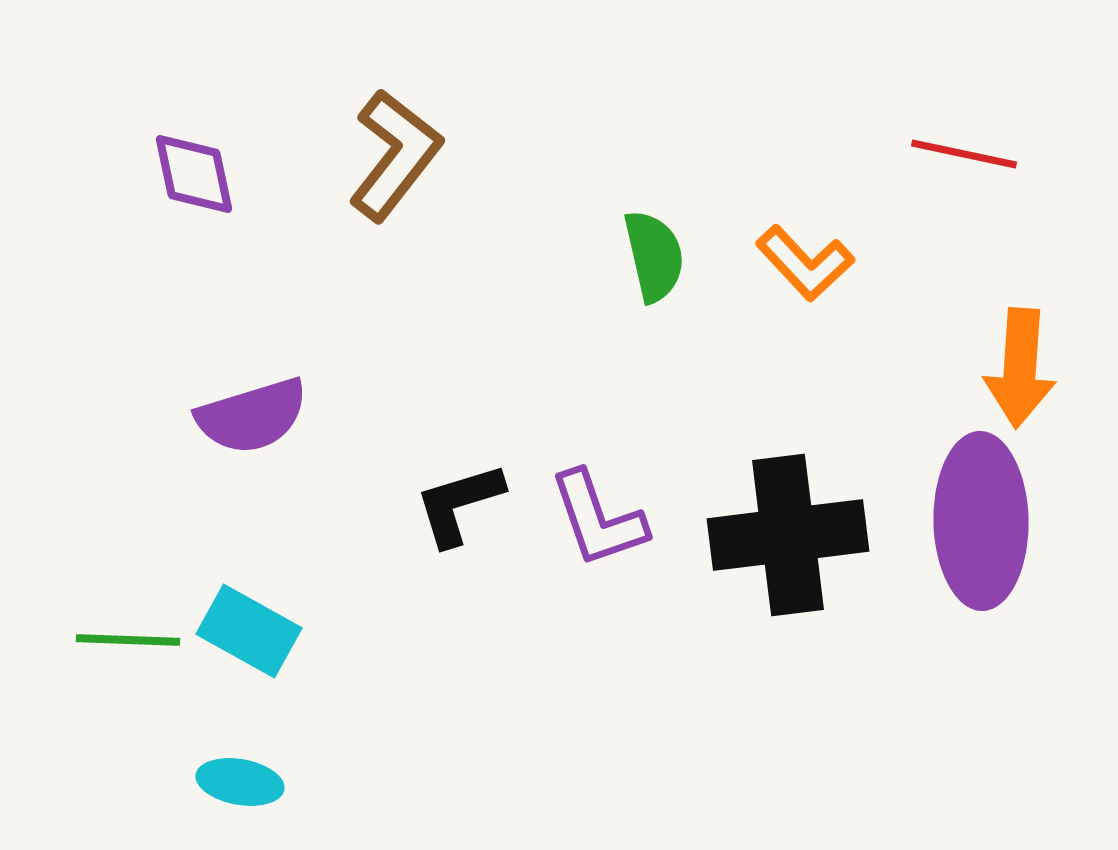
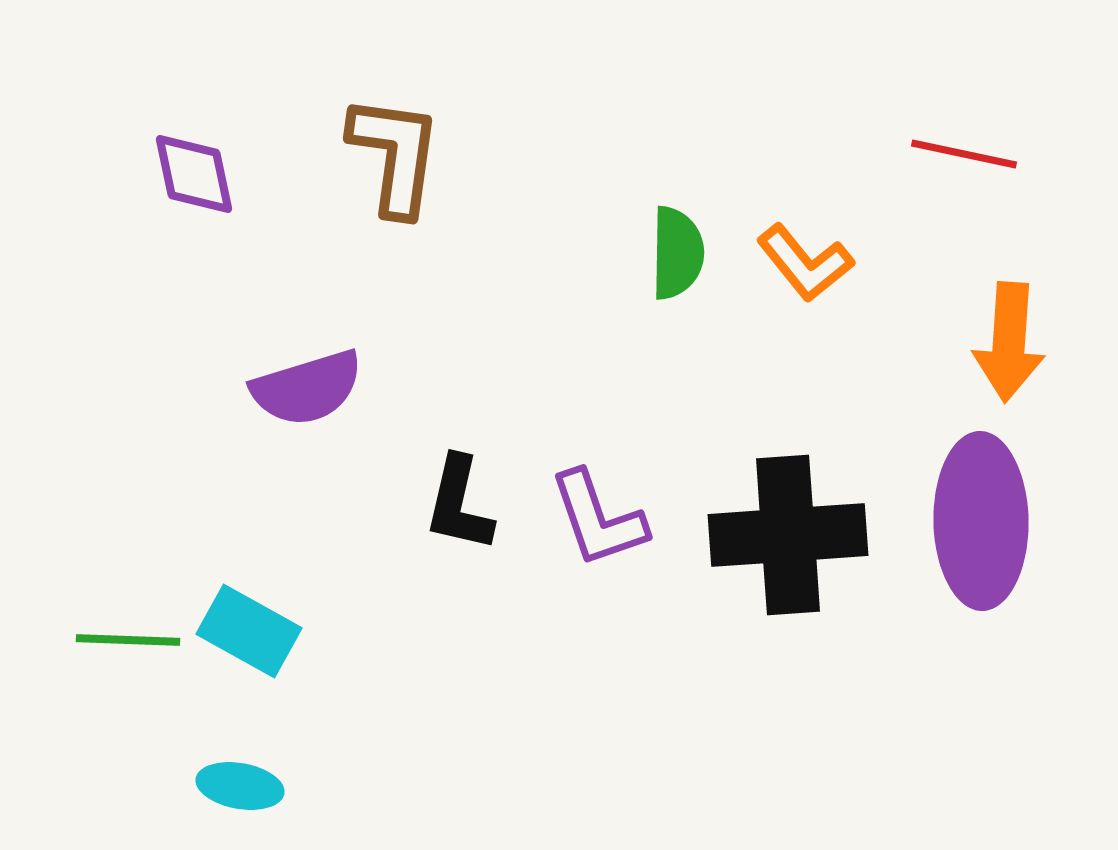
brown L-shape: rotated 30 degrees counterclockwise
green semicircle: moved 23 px right, 3 px up; rotated 14 degrees clockwise
orange L-shape: rotated 4 degrees clockwise
orange arrow: moved 11 px left, 26 px up
purple semicircle: moved 55 px right, 28 px up
black L-shape: rotated 60 degrees counterclockwise
black cross: rotated 3 degrees clockwise
cyan ellipse: moved 4 px down
